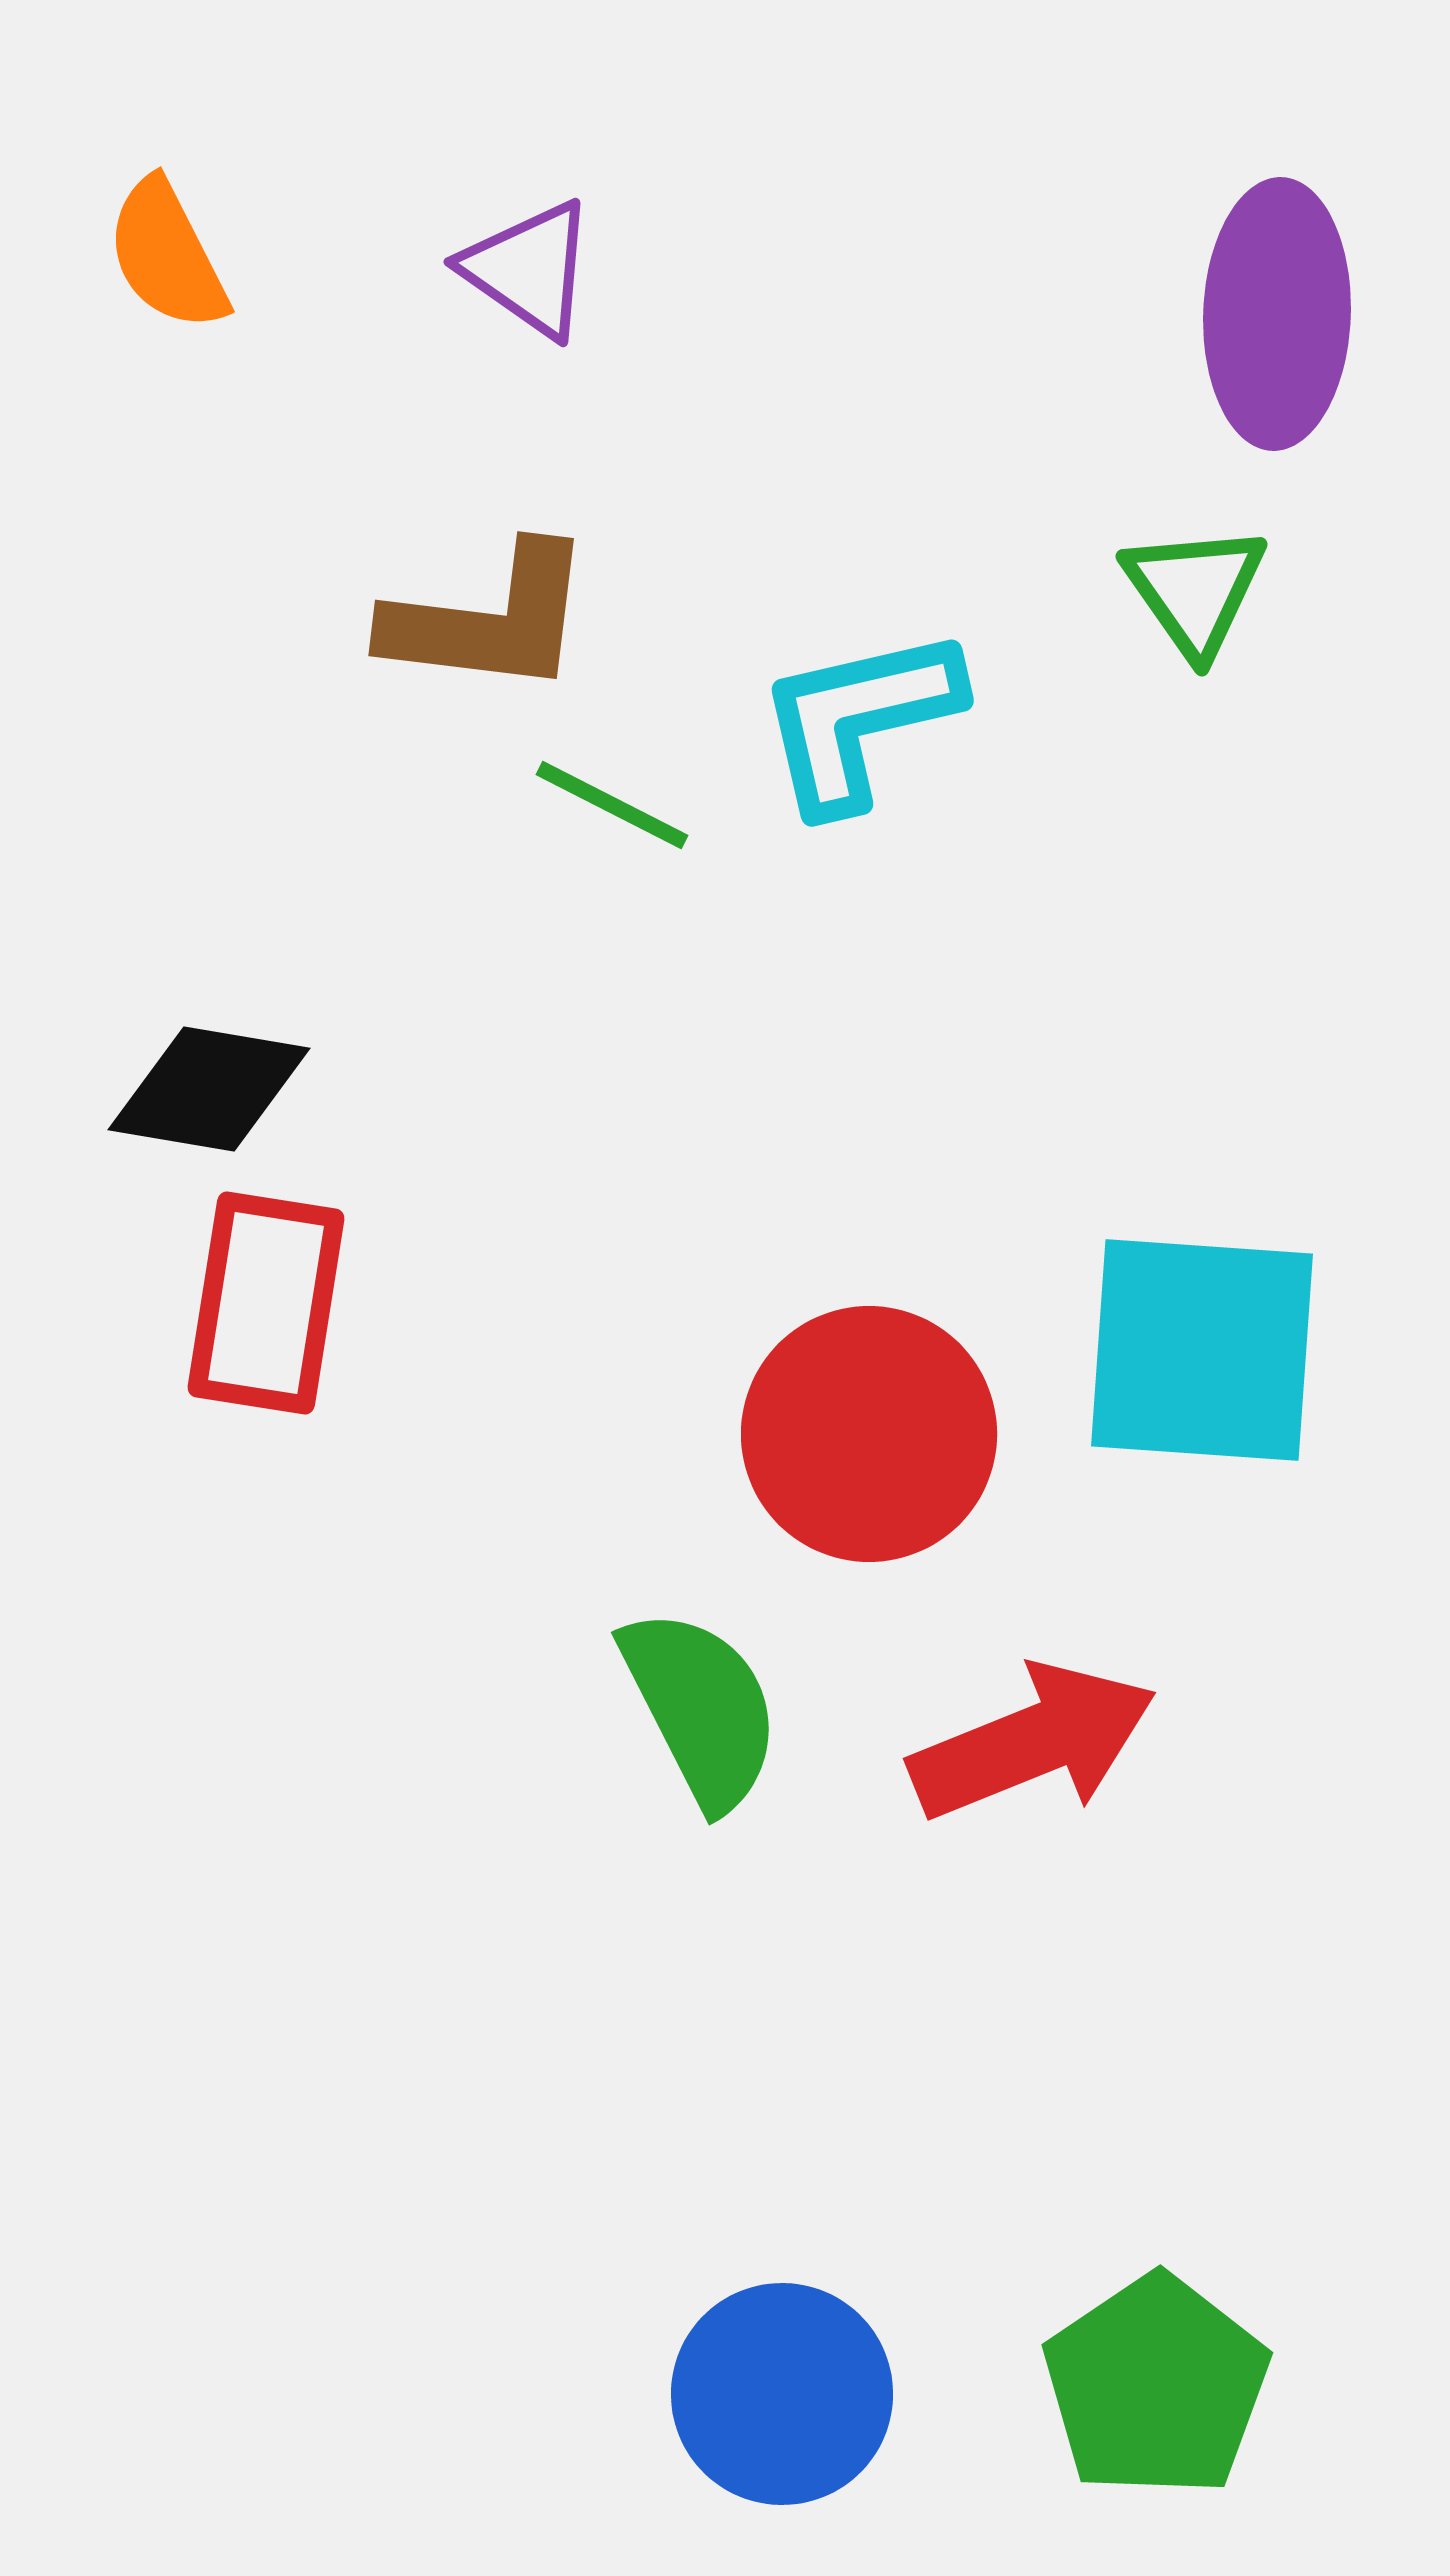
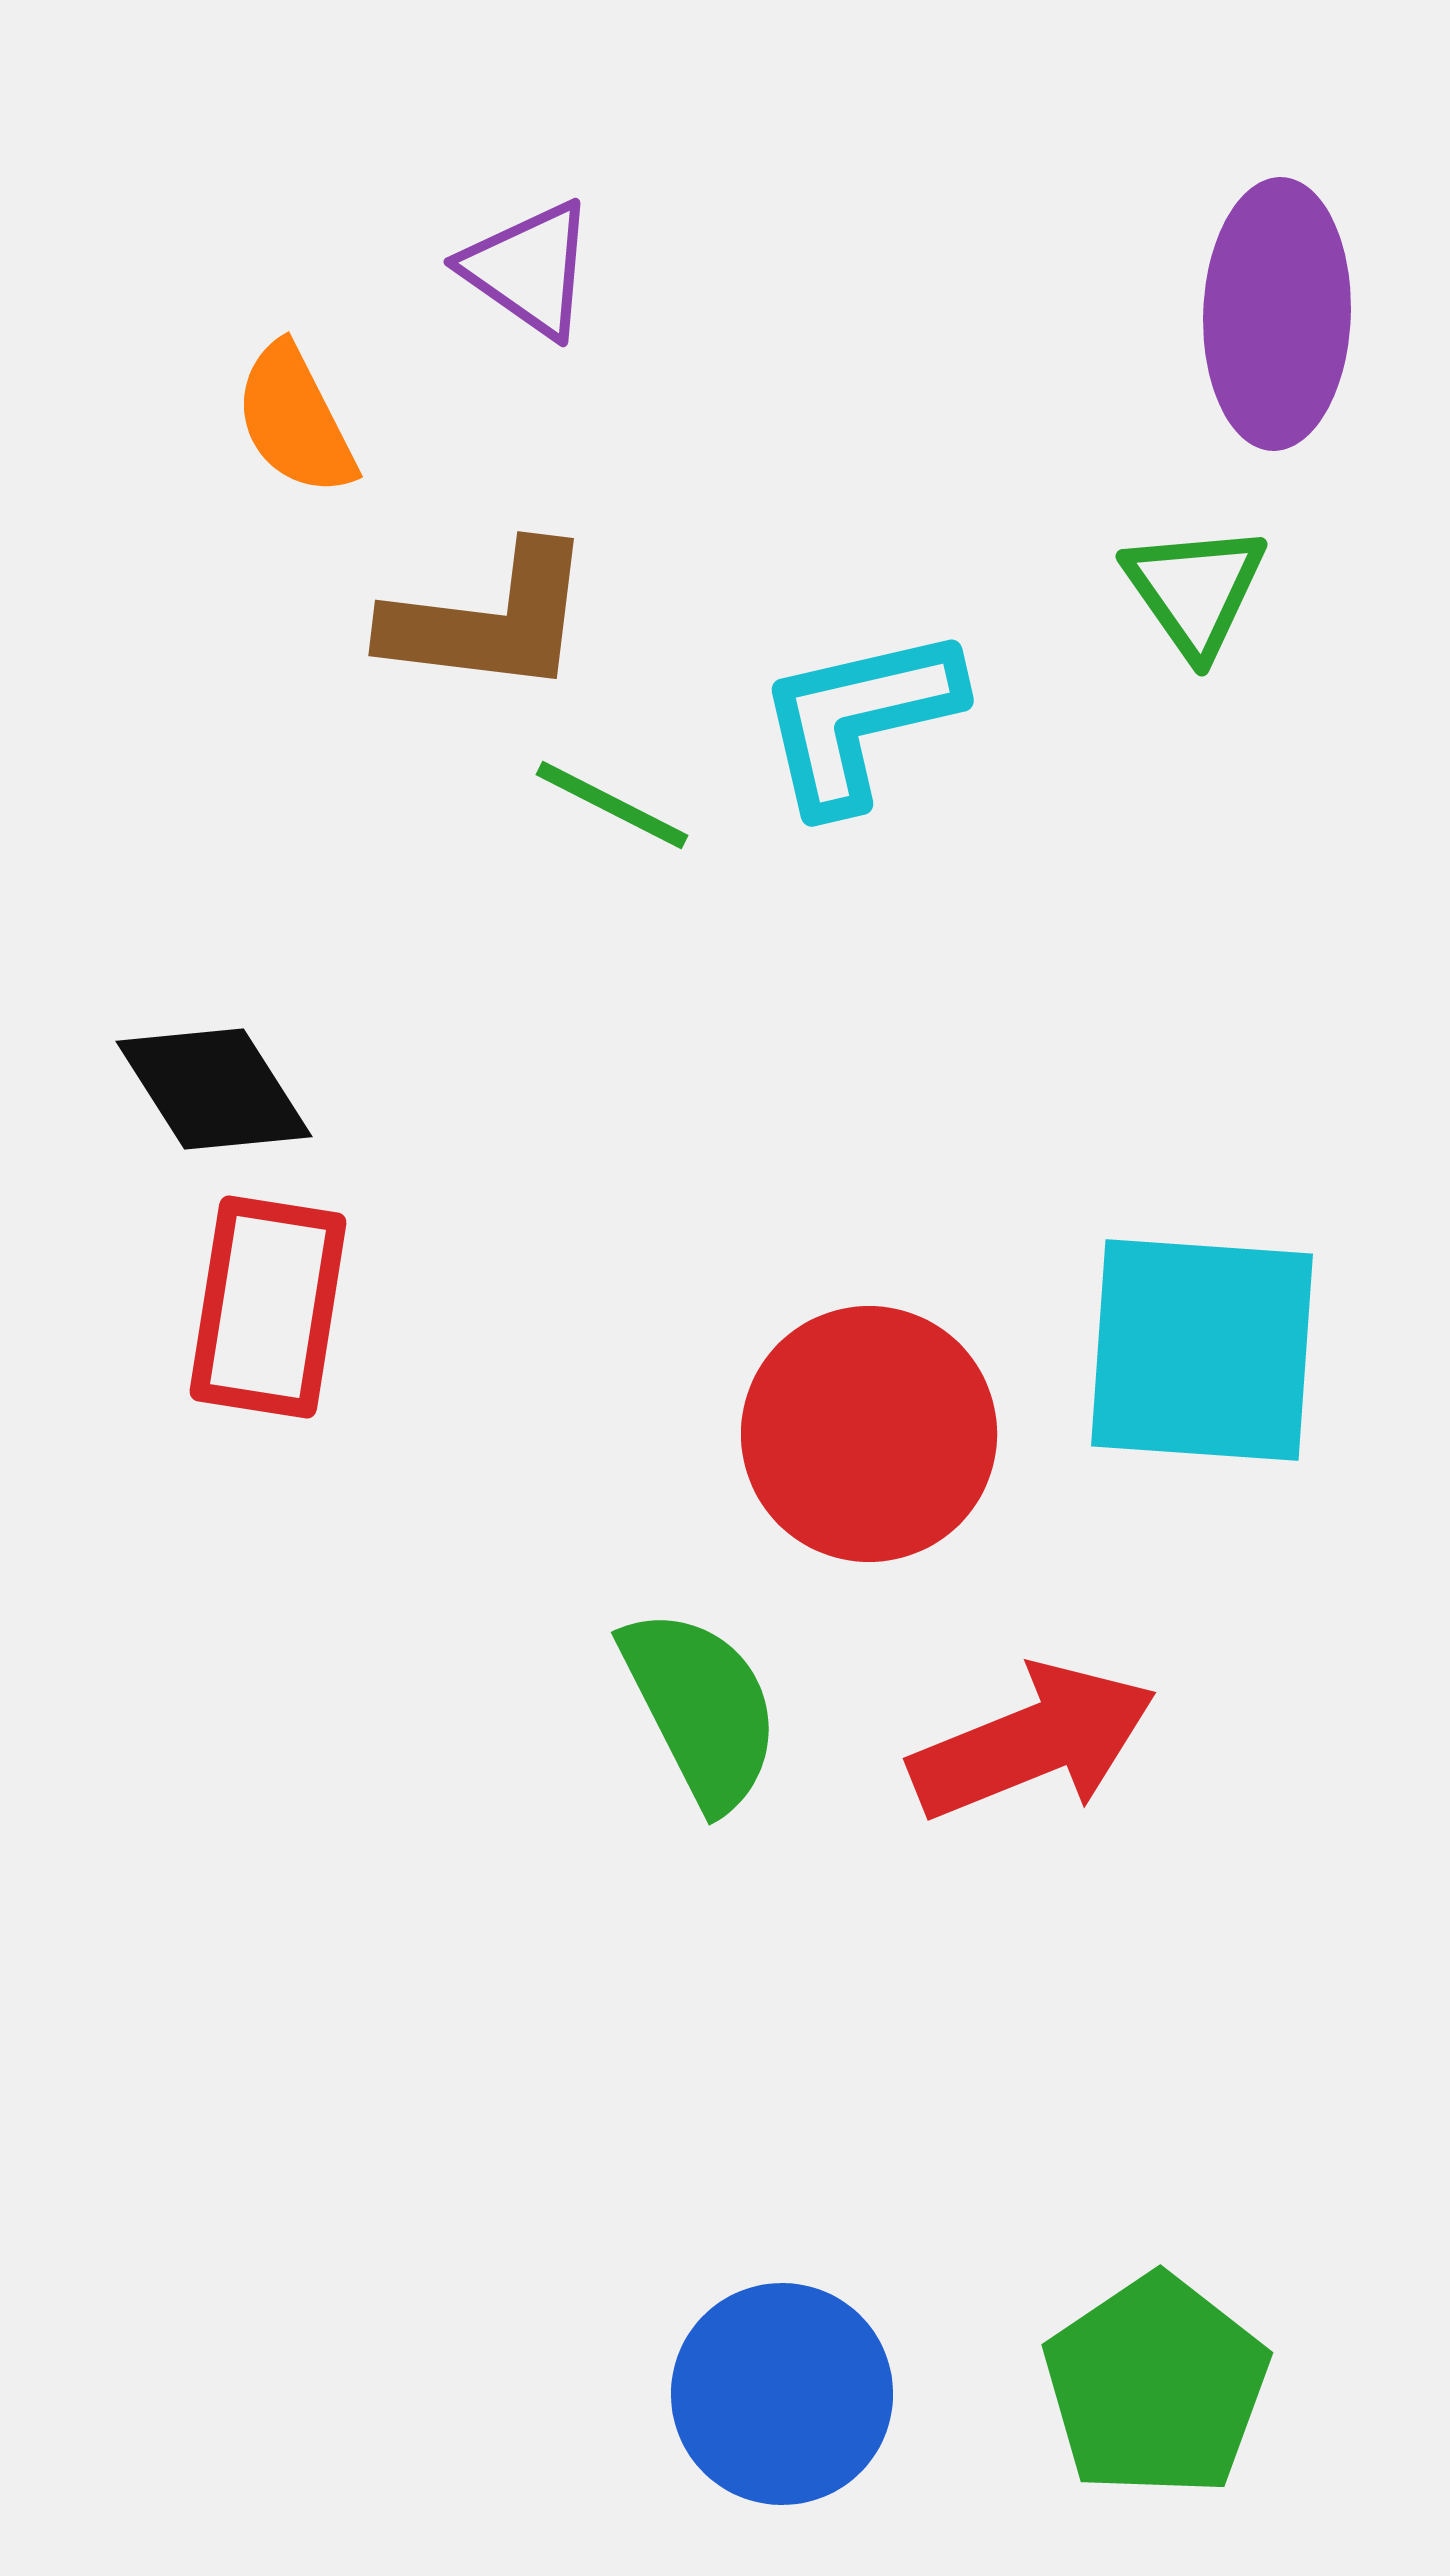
orange semicircle: moved 128 px right, 165 px down
black diamond: moved 5 px right; rotated 48 degrees clockwise
red rectangle: moved 2 px right, 4 px down
